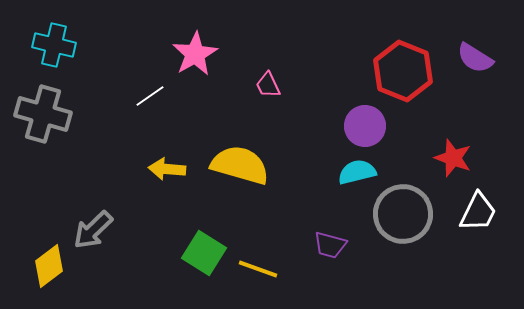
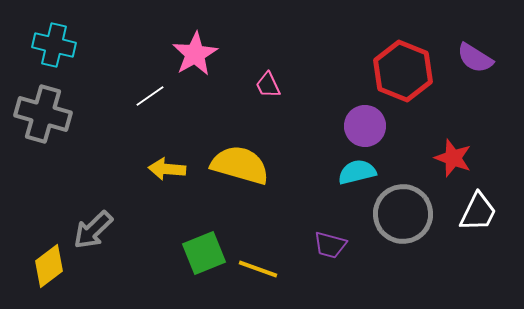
green square: rotated 36 degrees clockwise
